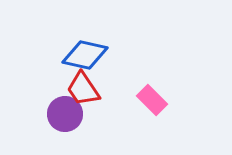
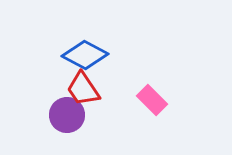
blue diamond: rotated 15 degrees clockwise
purple circle: moved 2 px right, 1 px down
